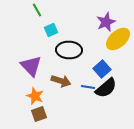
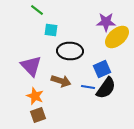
green line: rotated 24 degrees counterclockwise
purple star: rotated 24 degrees clockwise
cyan square: rotated 32 degrees clockwise
yellow ellipse: moved 1 px left, 2 px up
black ellipse: moved 1 px right, 1 px down
blue square: rotated 18 degrees clockwise
black semicircle: rotated 15 degrees counterclockwise
brown square: moved 1 px left, 1 px down
